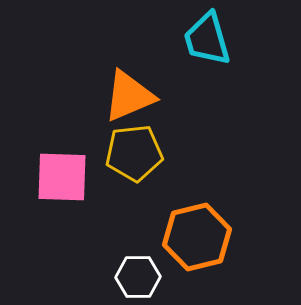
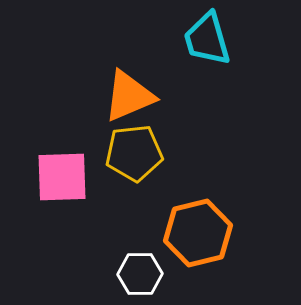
pink square: rotated 4 degrees counterclockwise
orange hexagon: moved 1 px right, 4 px up
white hexagon: moved 2 px right, 3 px up
